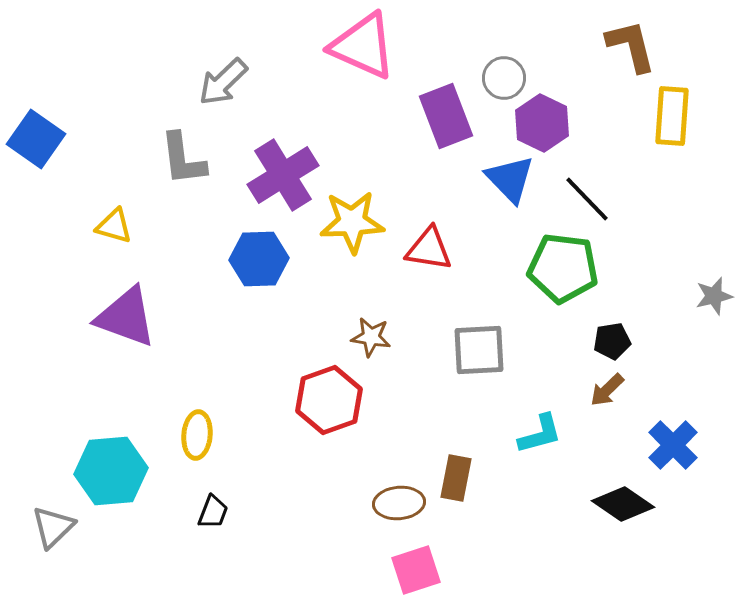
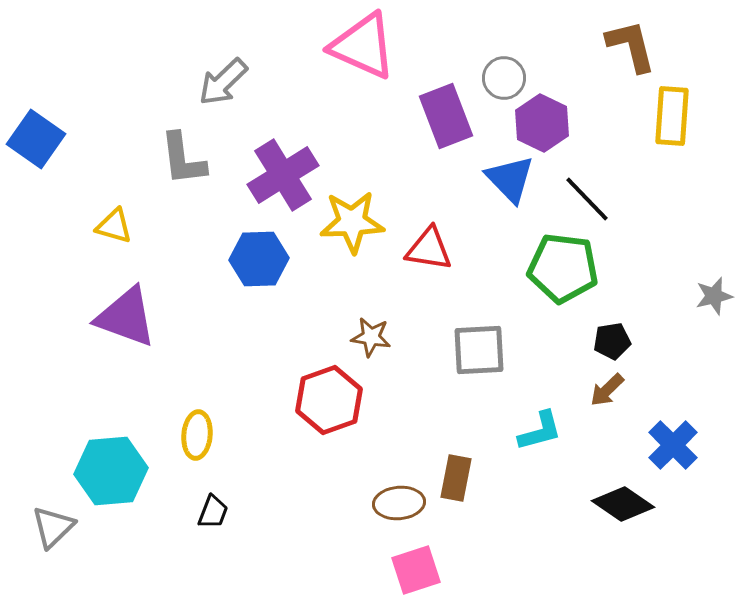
cyan L-shape: moved 3 px up
